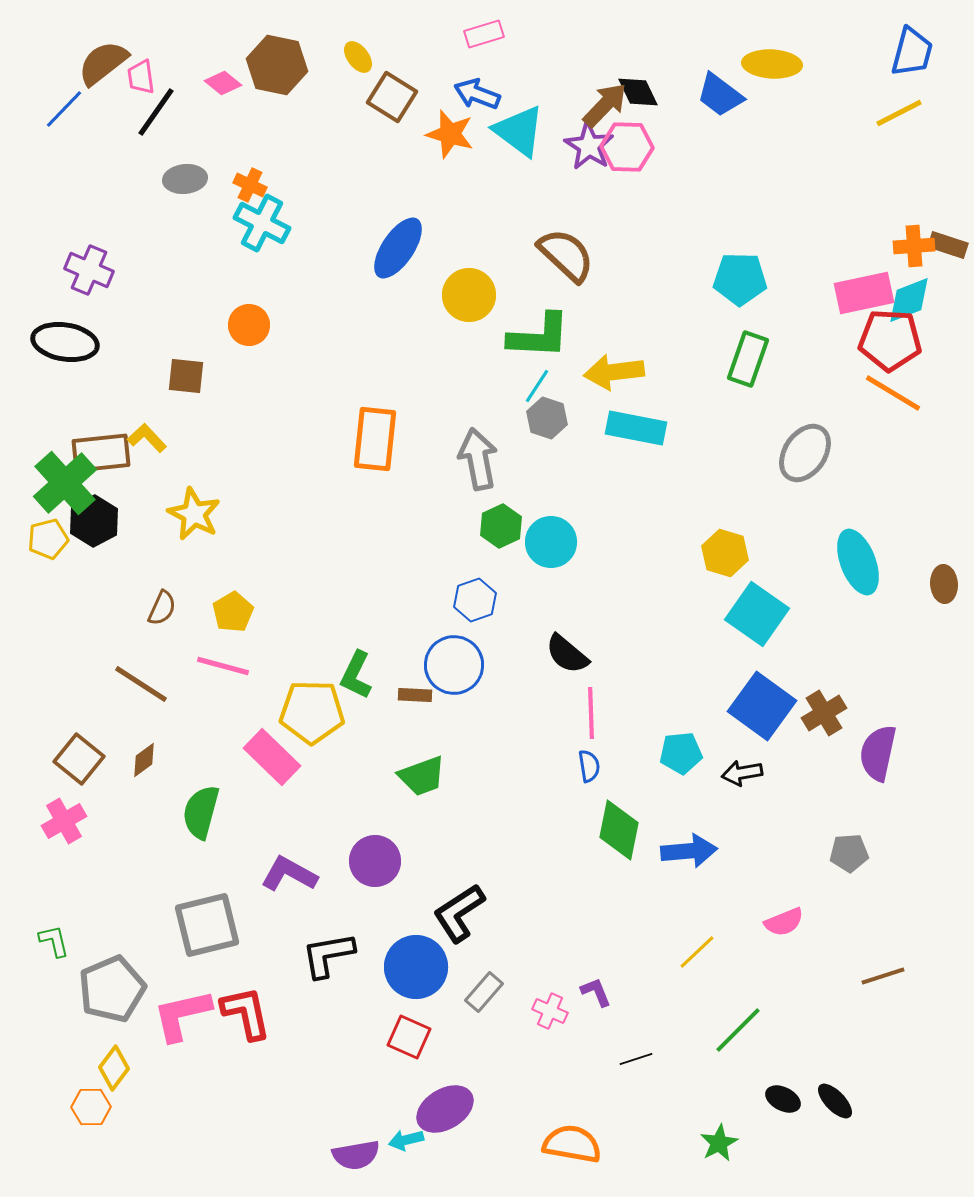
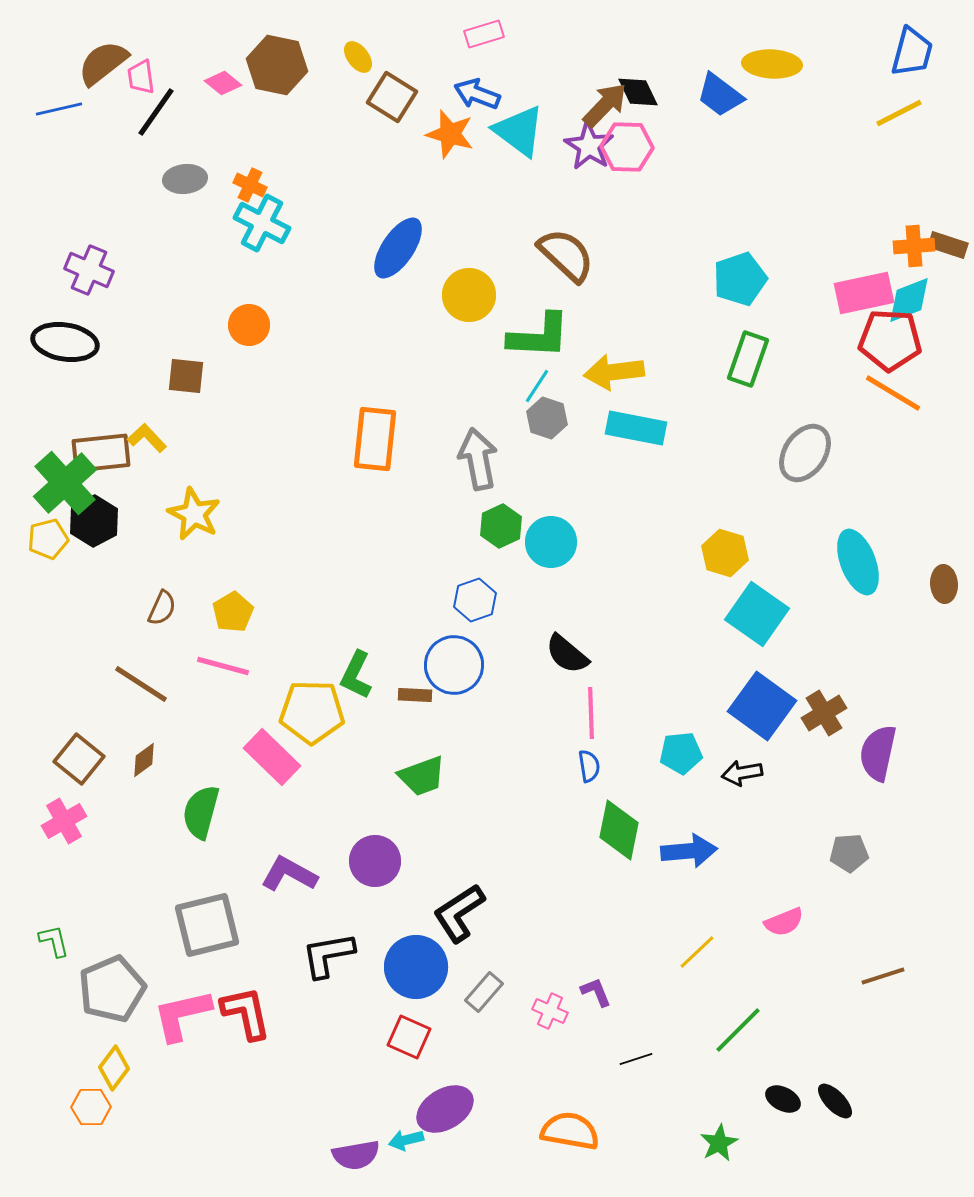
blue line at (64, 109): moved 5 px left; rotated 33 degrees clockwise
cyan pentagon at (740, 279): rotated 20 degrees counterclockwise
orange semicircle at (572, 1144): moved 2 px left, 13 px up
